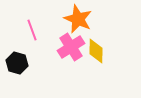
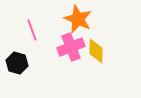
pink cross: rotated 12 degrees clockwise
